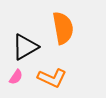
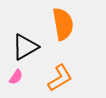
orange semicircle: moved 4 px up
orange L-shape: moved 8 px right; rotated 56 degrees counterclockwise
